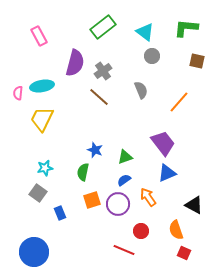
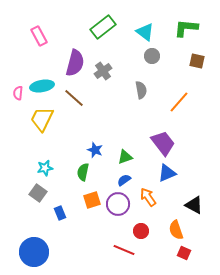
gray semicircle: rotated 12 degrees clockwise
brown line: moved 25 px left, 1 px down
